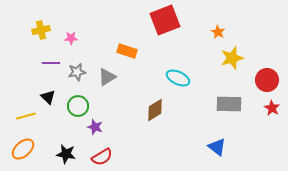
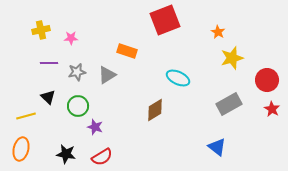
purple line: moved 2 px left
gray triangle: moved 2 px up
gray rectangle: rotated 30 degrees counterclockwise
red star: moved 1 px down
orange ellipse: moved 2 px left; rotated 35 degrees counterclockwise
